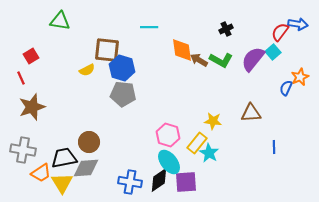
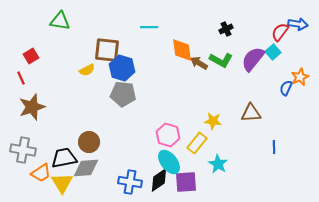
brown arrow: moved 3 px down
cyan star: moved 9 px right, 11 px down
